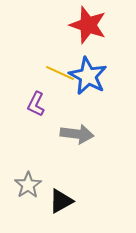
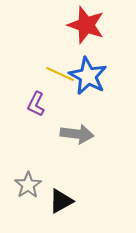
red star: moved 2 px left
yellow line: moved 1 px down
